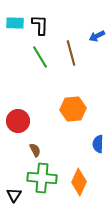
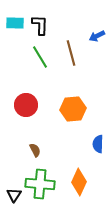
red circle: moved 8 px right, 16 px up
green cross: moved 2 px left, 6 px down
